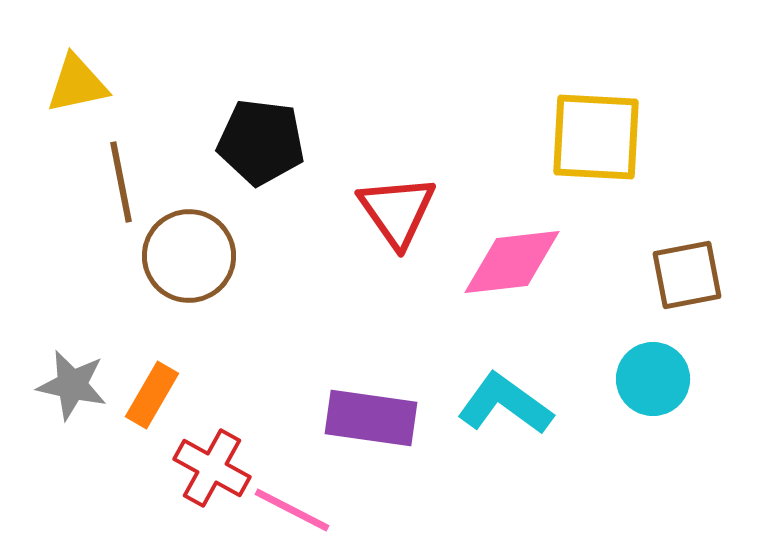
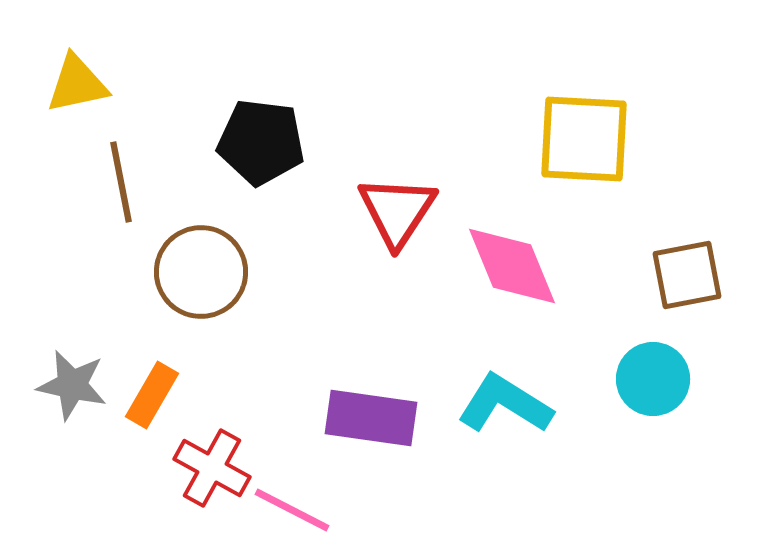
yellow square: moved 12 px left, 2 px down
red triangle: rotated 8 degrees clockwise
brown circle: moved 12 px right, 16 px down
pink diamond: moved 4 px down; rotated 74 degrees clockwise
cyan L-shape: rotated 4 degrees counterclockwise
